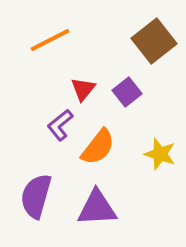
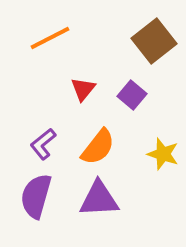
orange line: moved 2 px up
purple square: moved 5 px right, 3 px down; rotated 12 degrees counterclockwise
purple L-shape: moved 17 px left, 19 px down
yellow star: moved 3 px right
purple triangle: moved 2 px right, 9 px up
